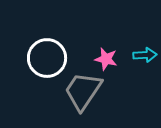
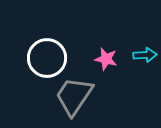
gray trapezoid: moved 9 px left, 5 px down
